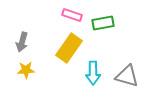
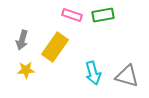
green rectangle: moved 8 px up
gray arrow: moved 2 px up
yellow rectangle: moved 14 px left, 1 px up
cyan arrow: rotated 15 degrees counterclockwise
